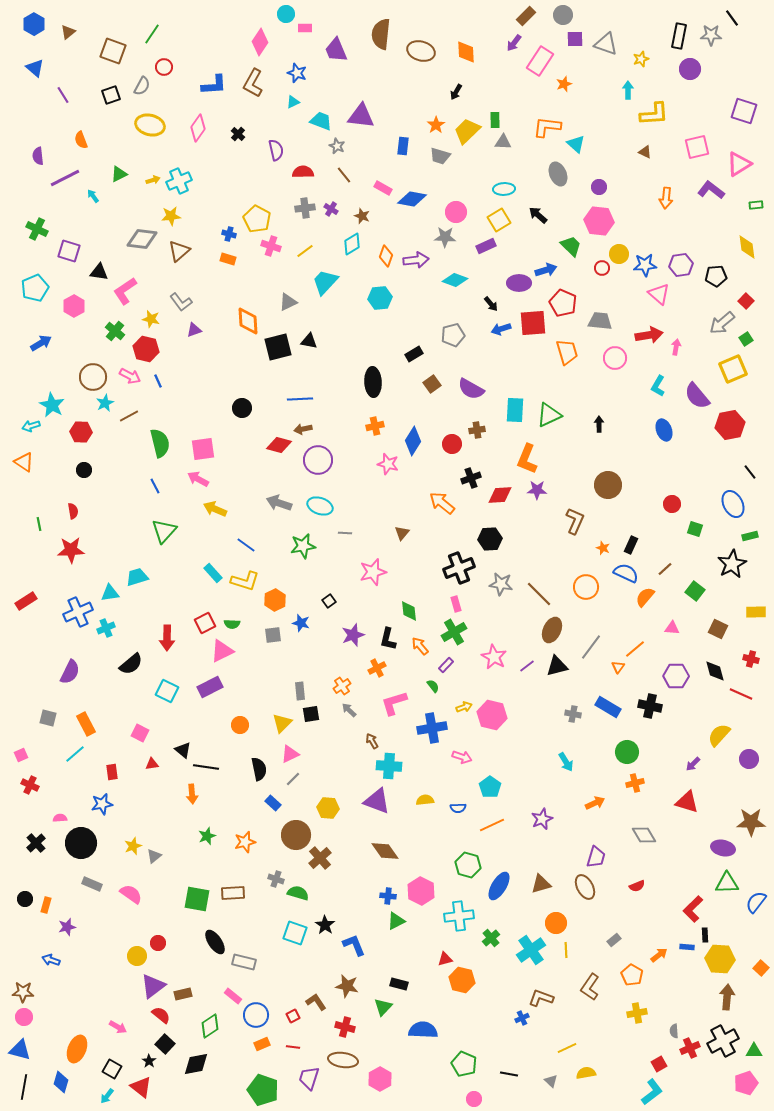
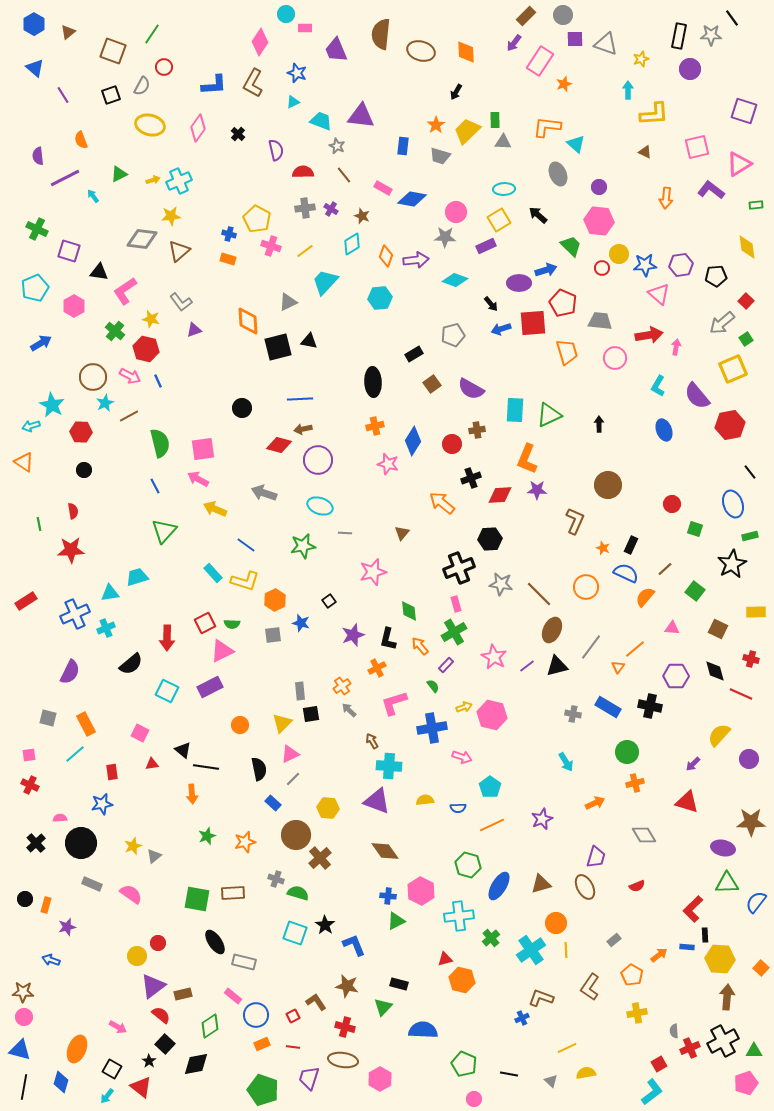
gray arrow at (279, 503): moved 15 px left, 10 px up
blue ellipse at (733, 504): rotated 8 degrees clockwise
blue cross at (78, 612): moved 3 px left, 2 px down
pink square at (21, 755): moved 8 px right; rotated 16 degrees clockwise
